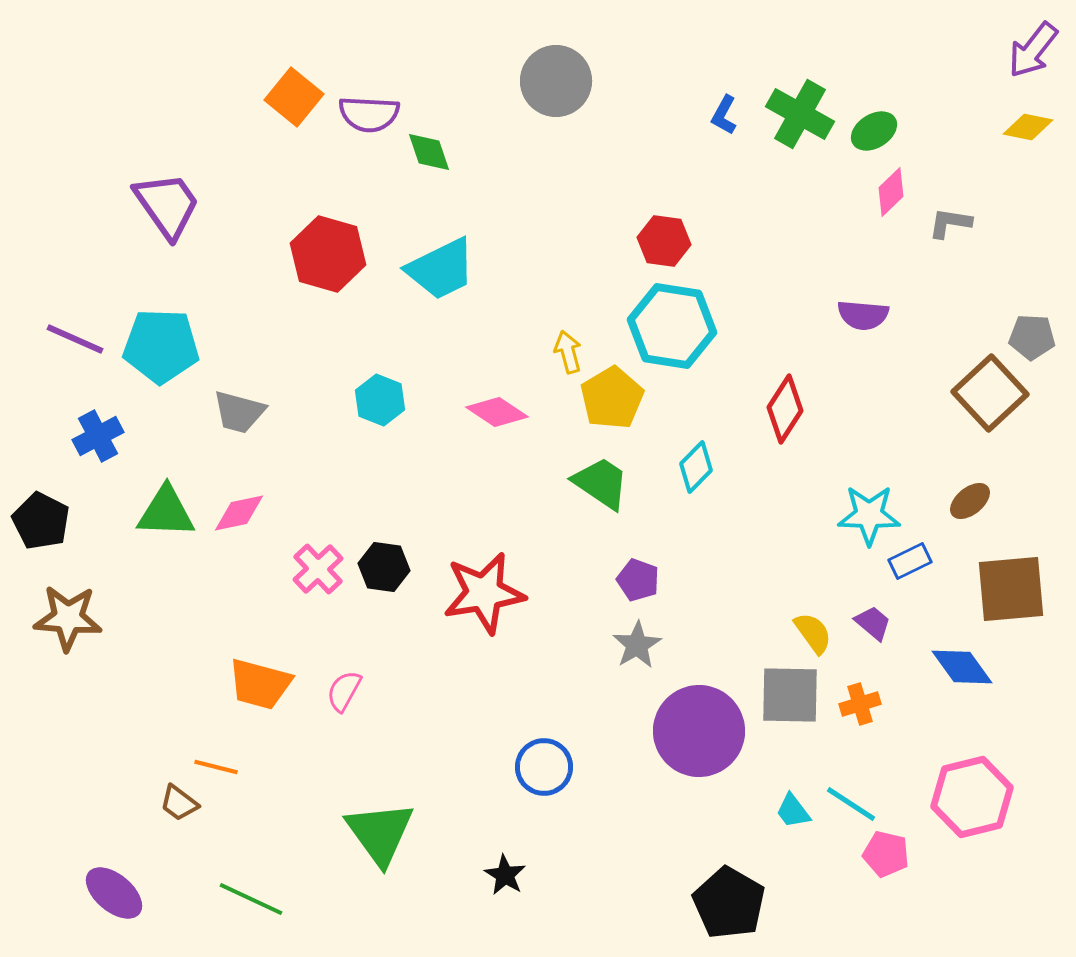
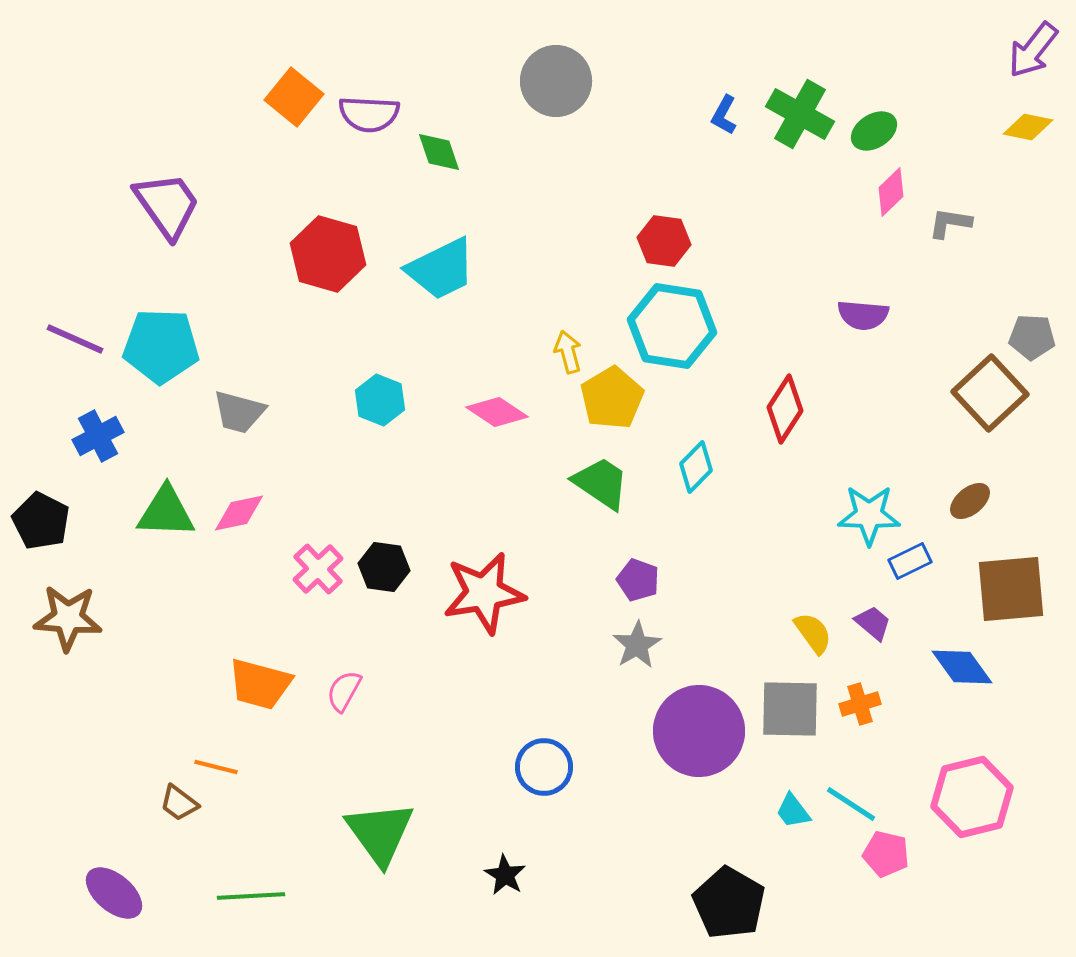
green diamond at (429, 152): moved 10 px right
gray square at (790, 695): moved 14 px down
green line at (251, 899): moved 3 px up; rotated 28 degrees counterclockwise
